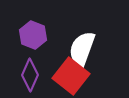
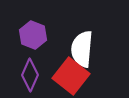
white semicircle: rotated 15 degrees counterclockwise
